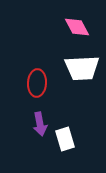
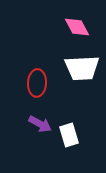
purple arrow: rotated 50 degrees counterclockwise
white rectangle: moved 4 px right, 4 px up
